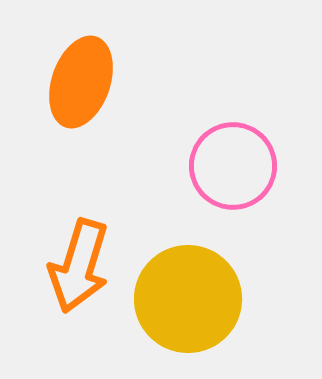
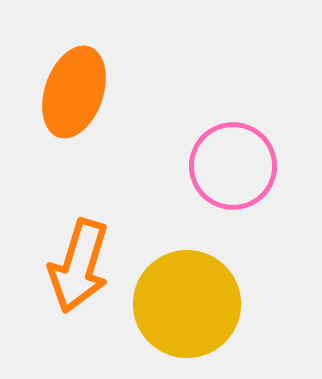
orange ellipse: moved 7 px left, 10 px down
yellow circle: moved 1 px left, 5 px down
